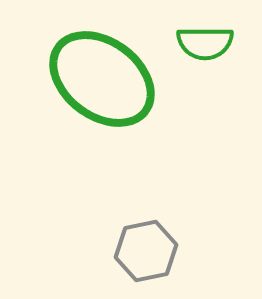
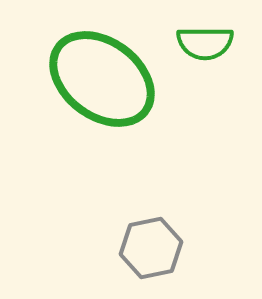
gray hexagon: moved 5 px right, 3 px up
